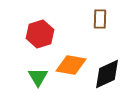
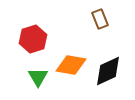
brown rectangle: rotated 24 degrees counterclockwise
red hexagon: moved 7 px left, 5 px down
black diamond: moved 1 px right, 3 px up
